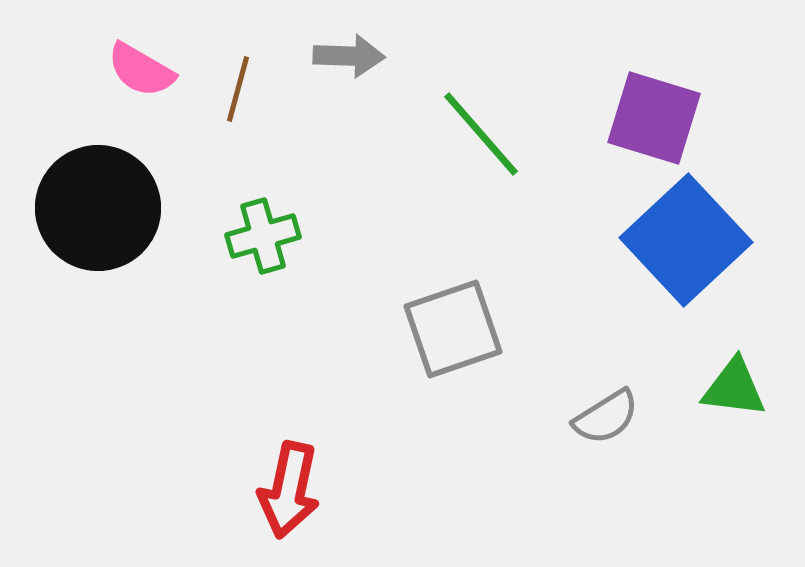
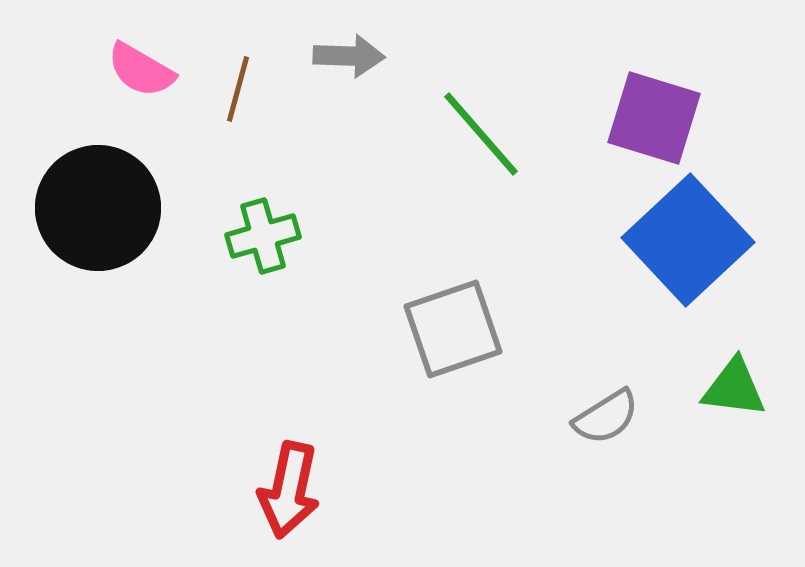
blue square: moved 2 px right
